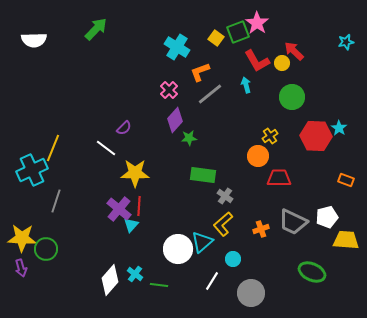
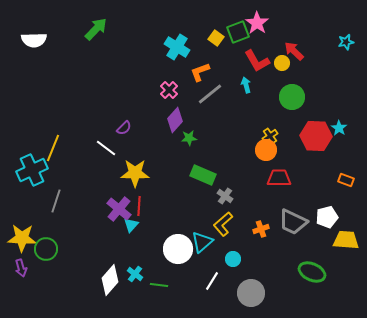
orange circle at (258, 156): moved 8 px right, 6 px up
green rectangle at (203, 175): rotated 15 degrees clockwise
